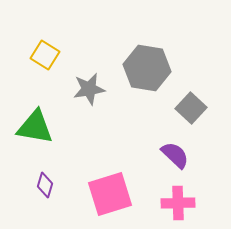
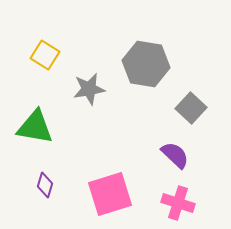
gray hexagon: moved 1 px left, 4 px up
pink cross: rotated 20 degrees clockwise
